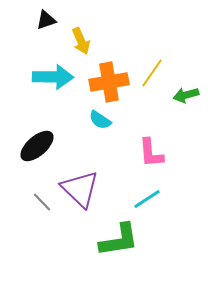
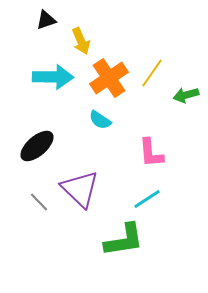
orange cross: moved 4 px up; rotated 24 degrees counterclockwise
gray line: moved 3 px left
green L-shape: moved 5 px right
